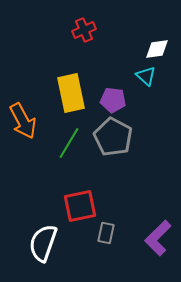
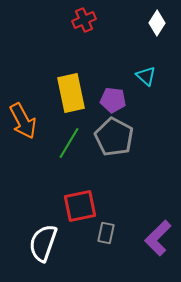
red cross: moved 10 px up
white diamond: moved 26 px up; rotated 50 degrees counterclockwise
gray pentagon: moved 1 px right
